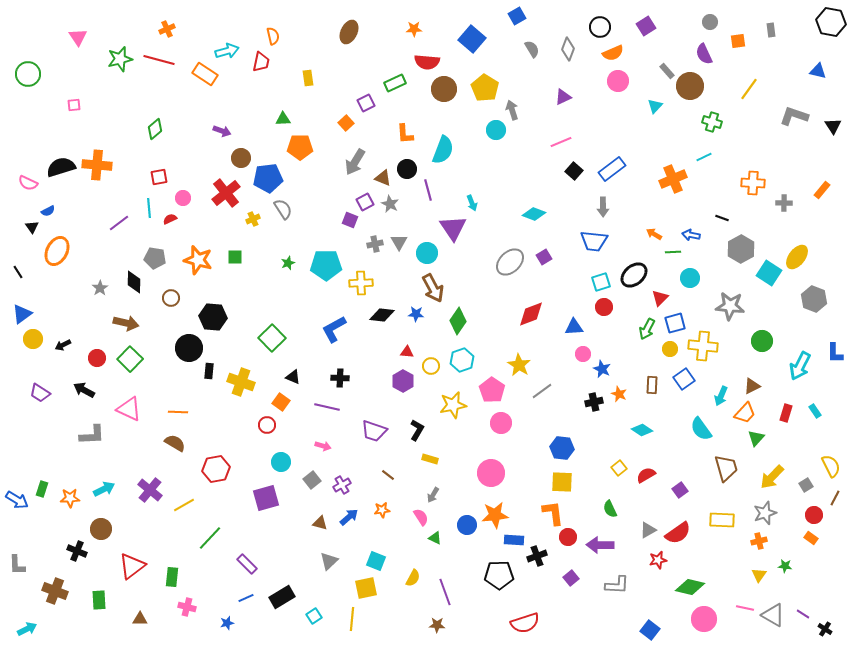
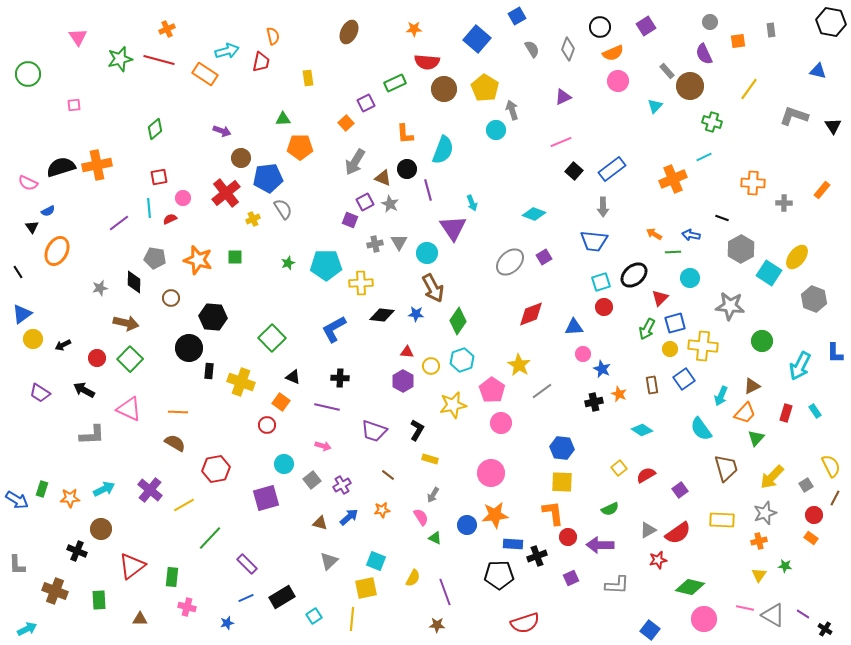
blue square at (472, 39): moved 5 px right
orange cross at (97, 165): rotated 16 degrees counterclockwise
gray star at (100, 288): rotated 21 degrees clockwise
brown rectangle at (652, 385): rotated 12 degrees counterclockwise
cyan circle at (281, 462): moved 3 px right, 2 px down
green semicircle at (610, 509): rotated 90 degrees counterclockwise
blue rectangle at (514, 540): moved 1 px left, 4 px down
purple square at (571, 578): rotated 14 degrees clockwise
